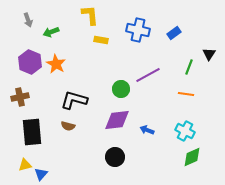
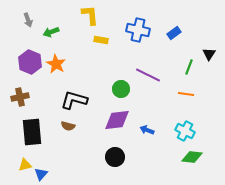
purple line: rotated 55 degrees clockwise
green diamond: rotated 30 degrees clockwise
